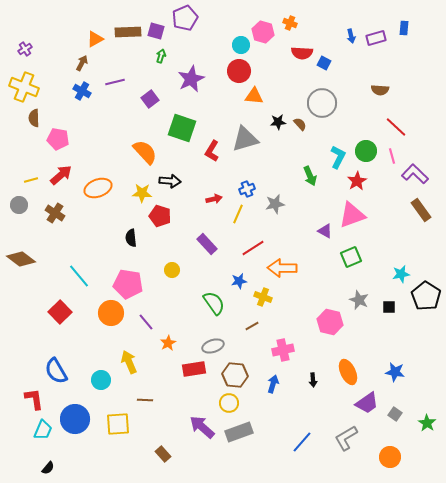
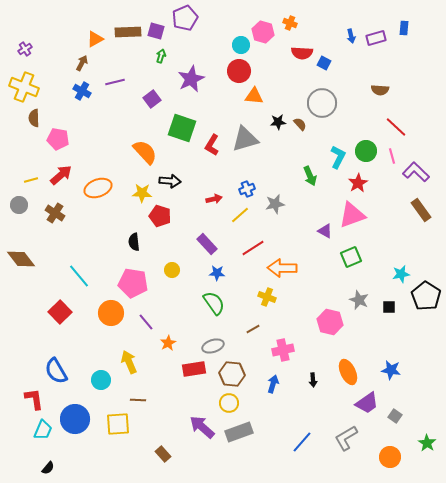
purple square at (150, 99): moved 2 px right
red L-shape at (212, 151): moved 6 px up
purple L-shape at (415, 174): moved 1 px right, 2 px up
red star at (357, 181): moved 1 px right, 2 px down
yellow line at (238, 214): moved 2 px right, 1 px down; rotated 24 degrees clockwise
black semicircle at (131, 238): moved 3 px right, 4 px down
brown diamond at (21, 259): rotated 16 degrees clockwise
blue star at (239, 281): moved 22 px left, 8 px up; rotated 14 degrees clockwise
pink pentagon at (128, 284): moved 5 px right, 1 px up
yellow cross at (263, 297): moved 4 px right
brown line at (252, 326): moved 1 px right, 3 px down
blue star at (395, 372): moved 4 px left, 2 px up
brown hexagon at (235, 375): moved 3 px left, 1 px up
brown line at (145, 400): moved 7 px left
gray square at (395, 414): moved 2 px down
green star at (427, 423): moved 20 px down
